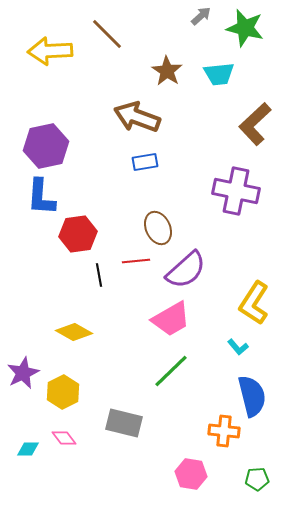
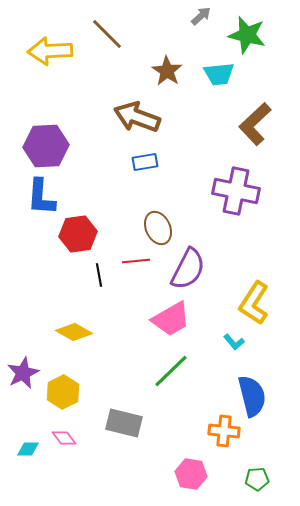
green star: moved 2 px right, 7 px down
purple hexagon: rotated 9 degrees clockwise
purple semicircle: moved 2 px right, 1 px up; rotated 21 degrees counterclockwise
cyan L-shape: moved 4 px left, 5 px up
